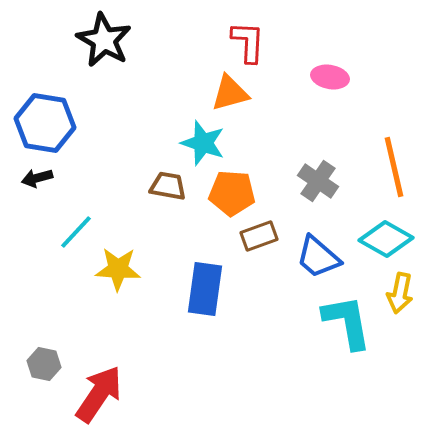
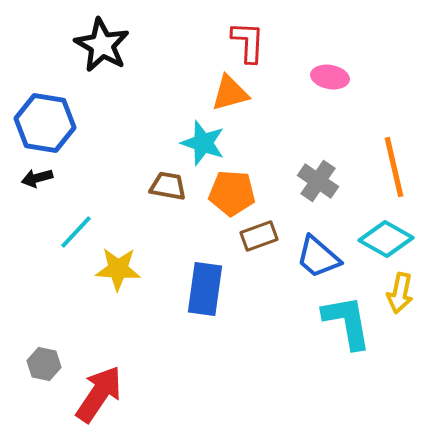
black star: moved 2 px left, 5 px down
